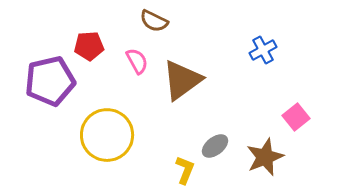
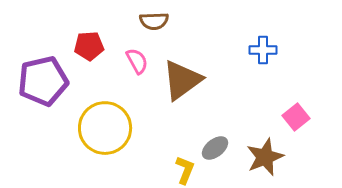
brown semicircle: rotated 28 degrees counterclockwise
blue cross: rotated 28 degrees clockwise
purple pentagon: moved 7 px left
yellow circle: moved 2 px left, 7 px up
gray ellipse: moved 2 px down
